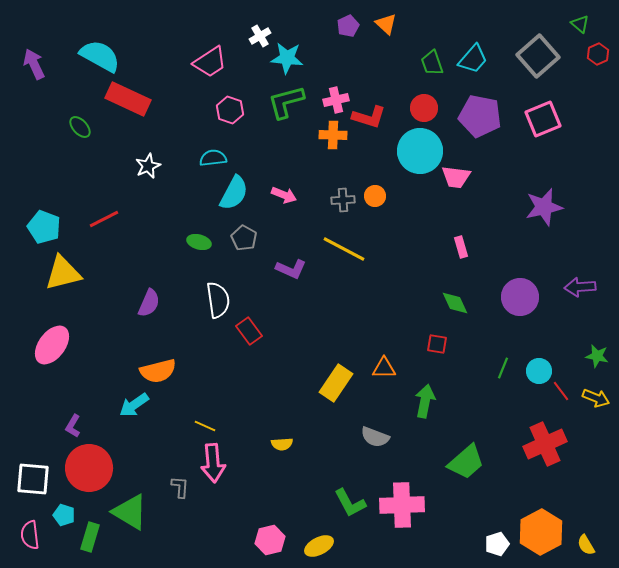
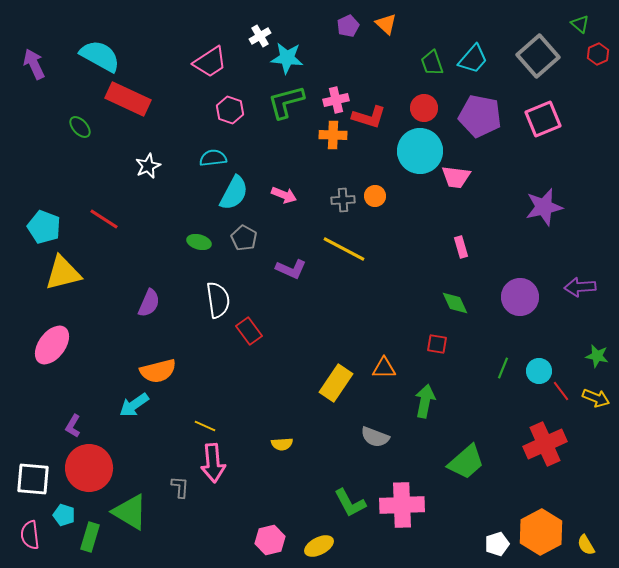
red line at (104, 219): rotated 60 degrees clockwise
